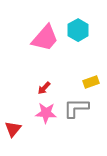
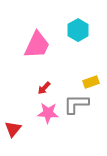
pink trapezoid: moved 8 px left, 7 px down; rotated 16 degrees counterclockwise
gray L-shape: moved 4 px up
pink star: moved 2 px right
